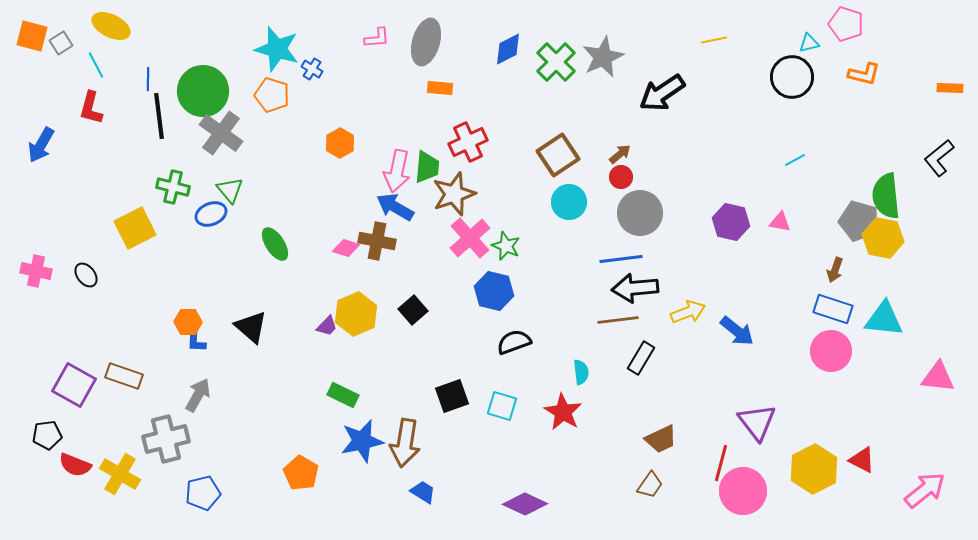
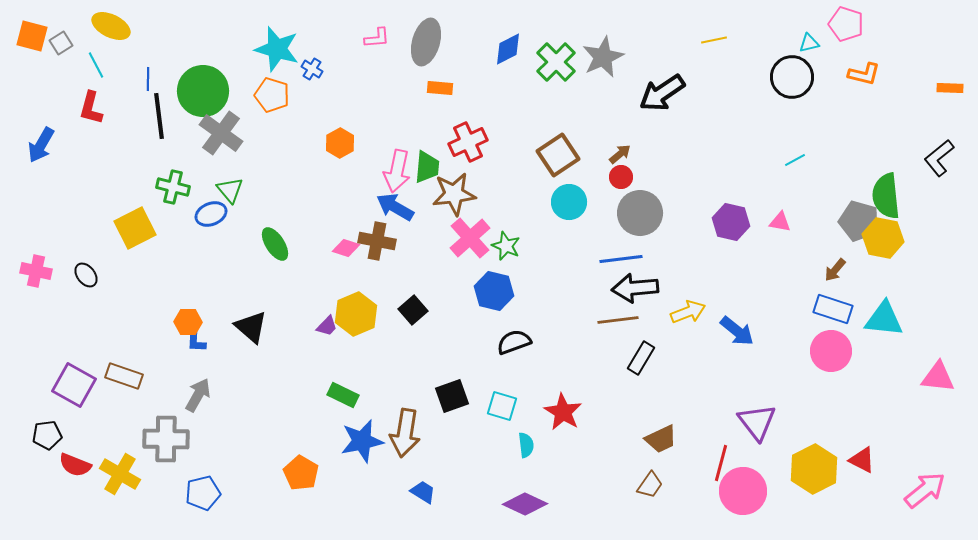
brown star at (454, 194): rotated 12 degrees clockwise
brown arrow at (835, 270): rotated 20 degrees clockwise
cyan semicircle at (581, 372): moved 55 px left, 73 px down
gray cross at (166, 439): rotated 15 degrees clockwise
brown arrow at (405, 443): moved 10 px up
